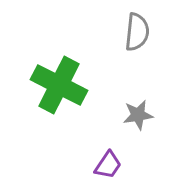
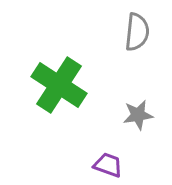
green cross: rotated 6 degrees clockwise
purple trapezoid: rotated 104 degrees counterclockwise
